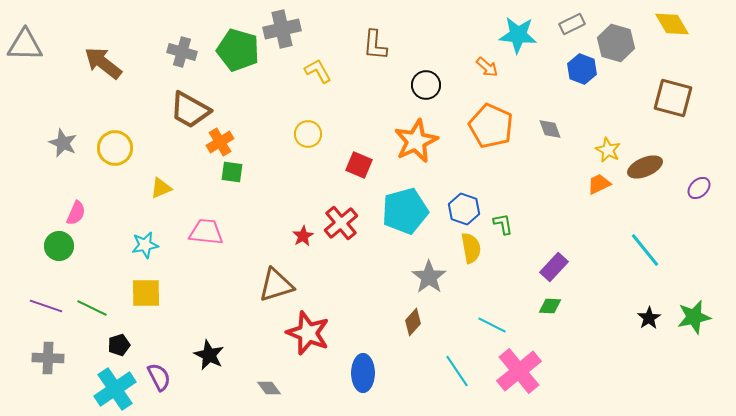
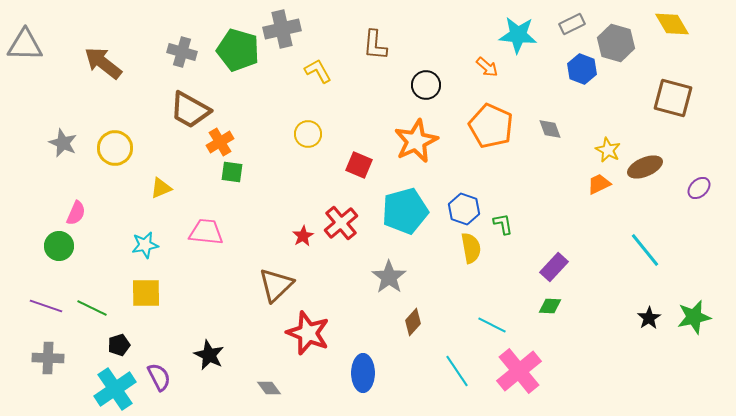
gray star at (429, 277): moved 40 px left
brown triangle at (276, 285): rotated 27 degrees counterclockwise
